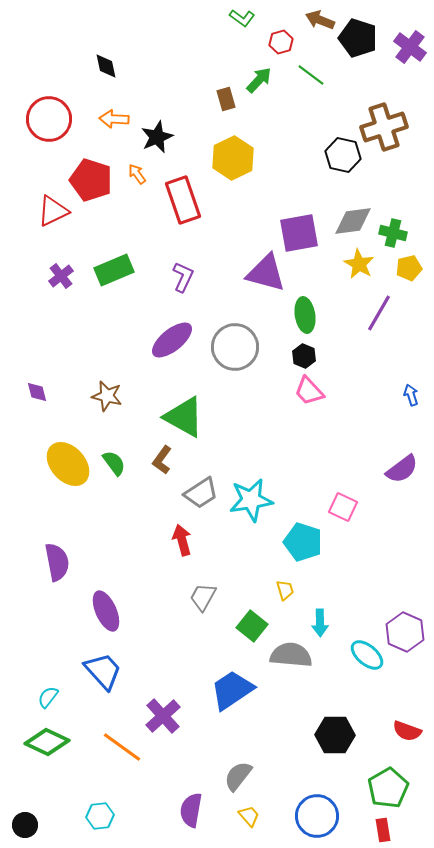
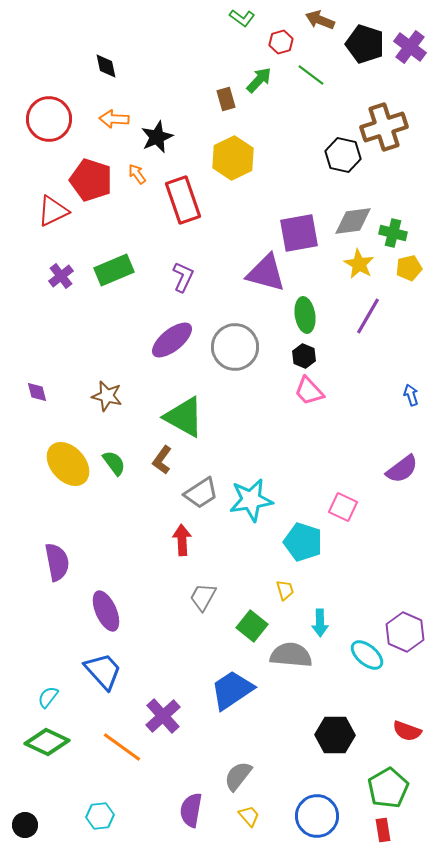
black pentagon at (358, 38): moved 7 px right, 6 px down
purple line at (379, 313): moved 11 px left, 3 px down
red arrow at (182, 540): rotated 12 degrees clockwise
